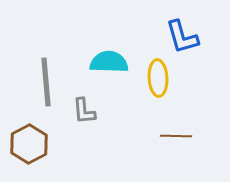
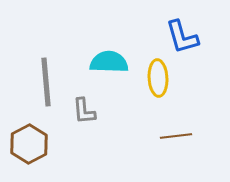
brown line: rotated 8 degrees counterclockwise
